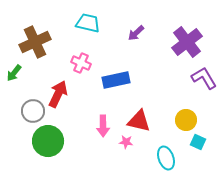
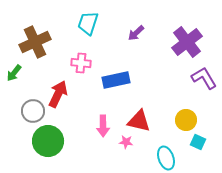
cyan trapezoid: rotated 85 degrees counterclockwise
pink cross: rotated 18 degrees counterclockwise
